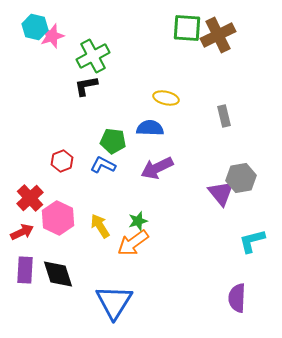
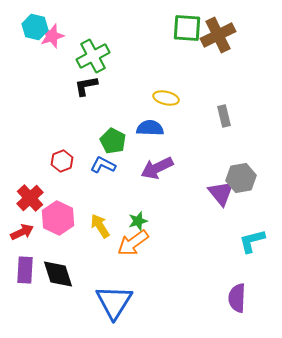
green pentagon: rotated 20 degrees clockwise
